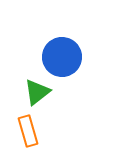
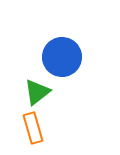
orange rectangle: moved 5 px right, 3 px up
